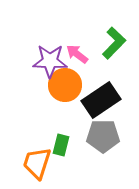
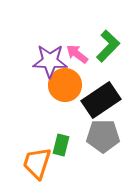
green L-shape: moved 6 px left, 3 px down
